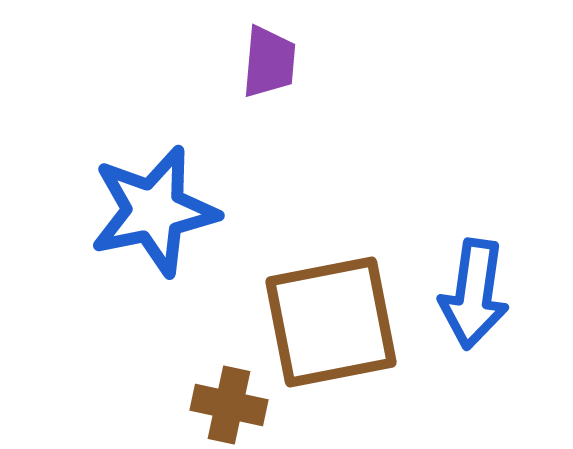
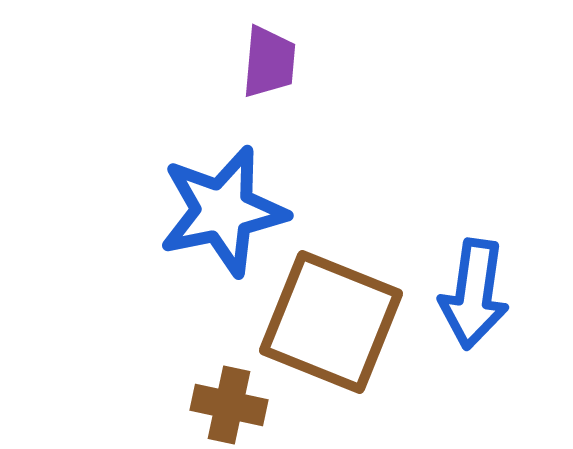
blue star: moved 69 px right
brown square: rotated 33 degrees clockwise
